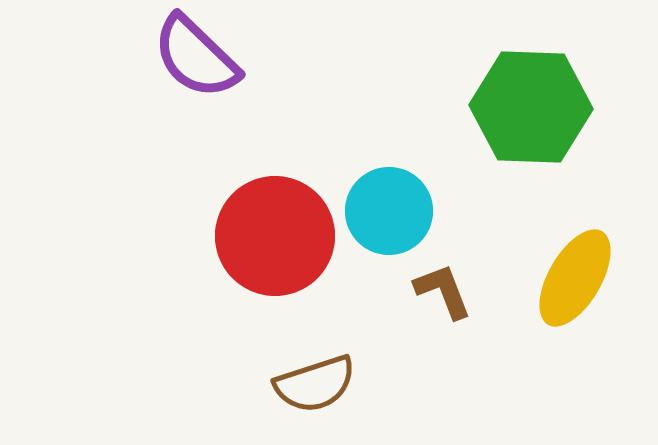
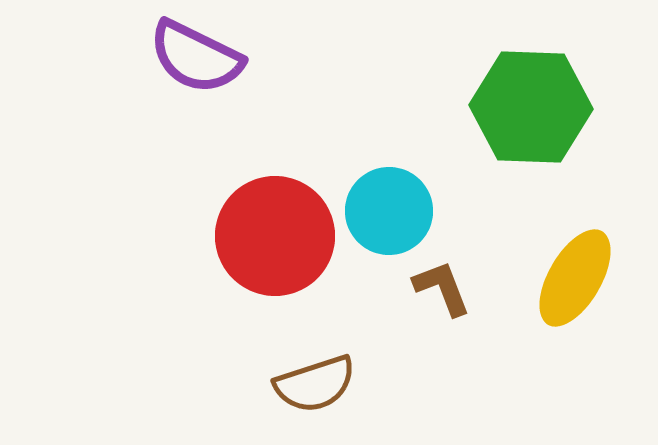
purple semicircle: rotated 18 degrees counterclockwise
brown L-shape: moved 1 px left, 3 px up
